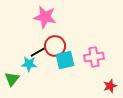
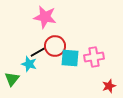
cyan square: moved 5 px right, 2 px up; rotated 18 degrees clockwise
cyan star: rotated 14 degrees clockwise
red star: moved 1 px left
